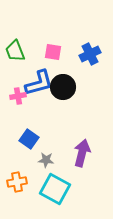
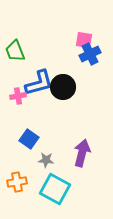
pink square: moved 31 px right, 12 px up
